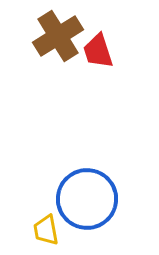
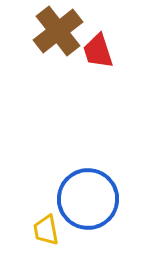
brown cross: moved 5 px up; rotated 6 degrees counterclockwise
blue circle: moved 1 px right
